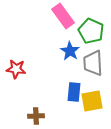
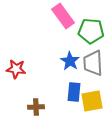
green pentagon: rotated 20 degrees counterclockwise
blue star: moved 10 px down
brown cross: moved 9 px up
